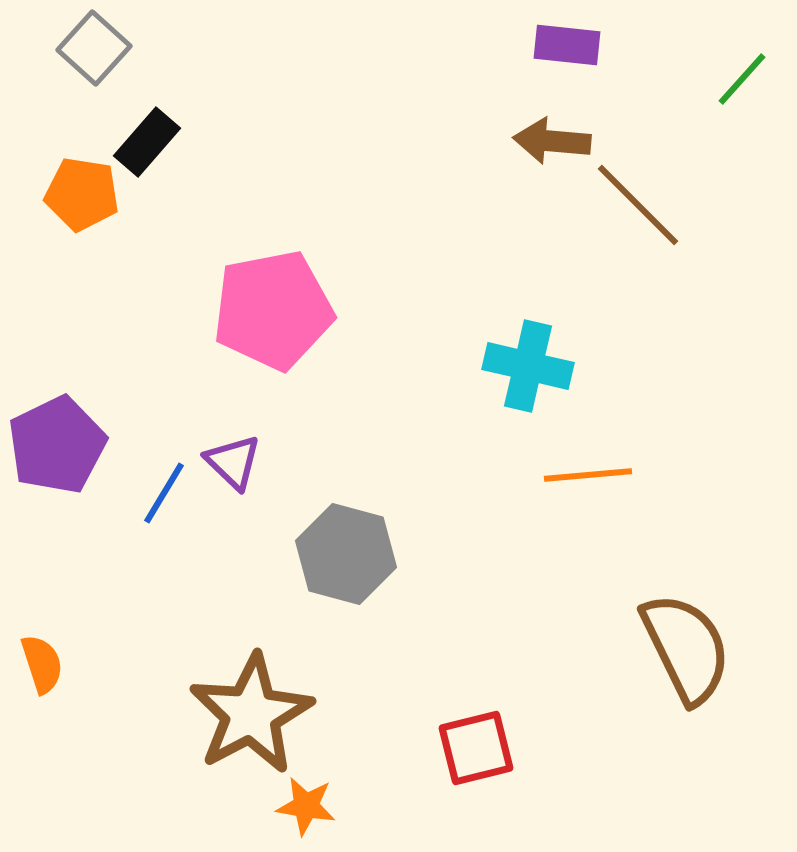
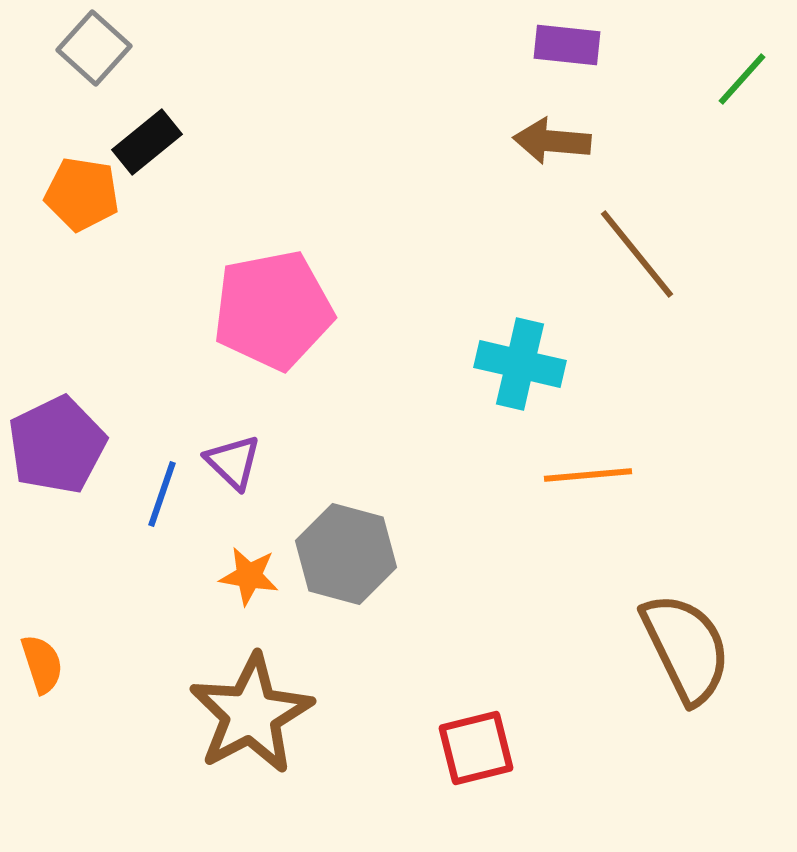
black rectangle: rotated 10 degrees clockwise
brown line: moved 1 px left, 49 px down; rotated 6 degrees clockwise
cyan cross: moved 8 px left, 2 px up
blue line: moved 2 px left, 1 px down; rotated 12 degrees counterclockwise
orange star: moved 57 px left, 230 px up
